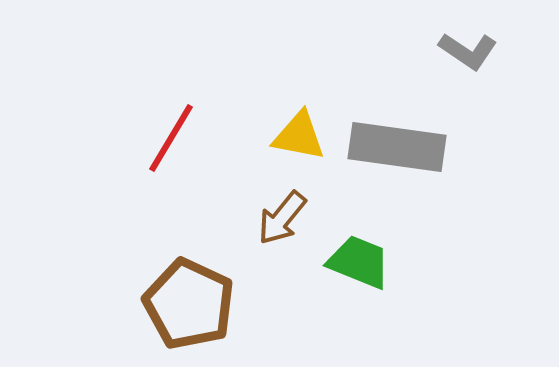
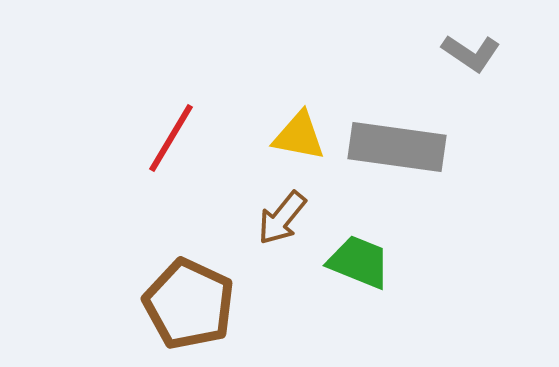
gray L-shape: moved 3 px right, 2 px down
